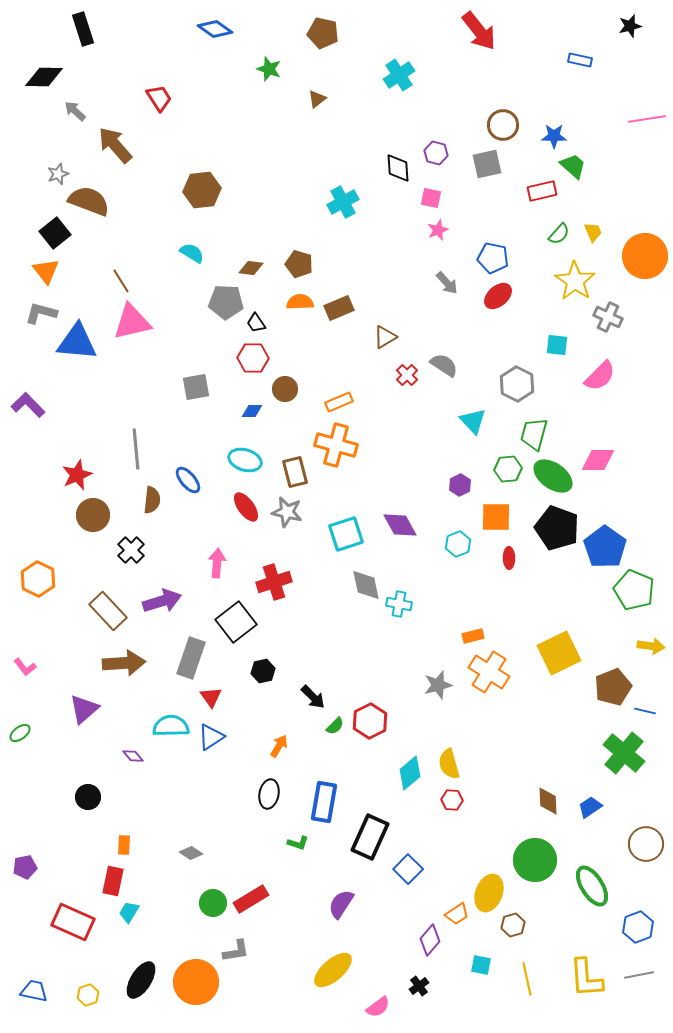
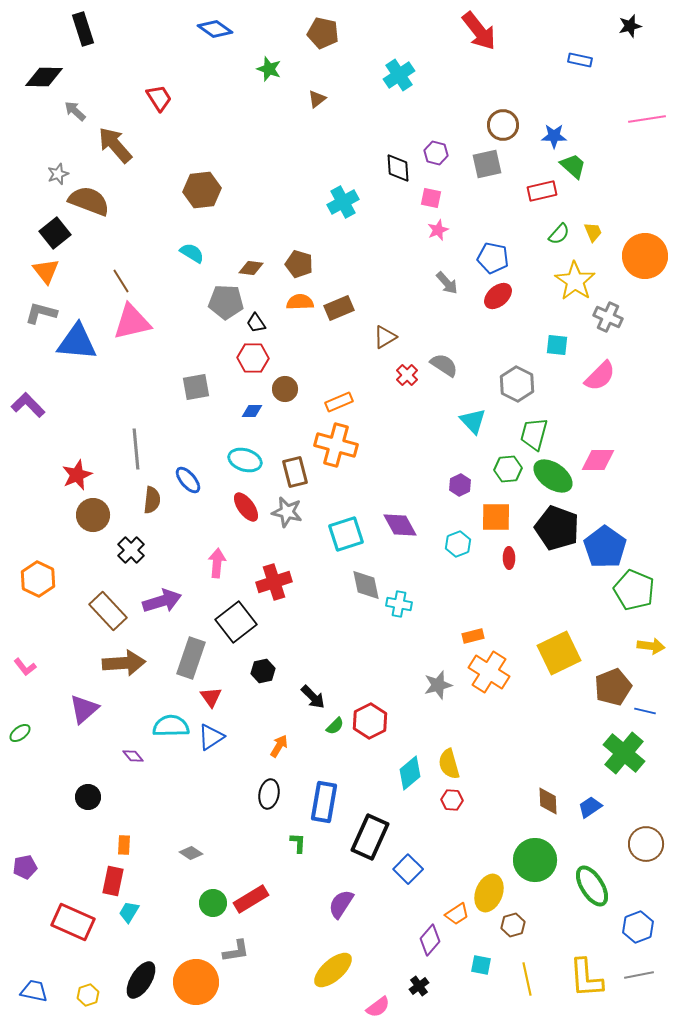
green L-shape at (298, 843): rotated 105 degrees counterclockwise
